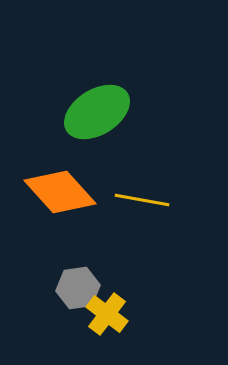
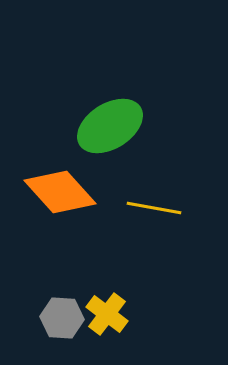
green ellipse: moved 13 px right, 14 px down
yellow line: moved 12 px right, 8 px down
gray hexagon: moved 16 px left, 30 px down; rotated 12 degrees clockwise
